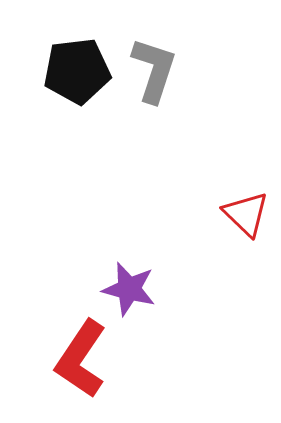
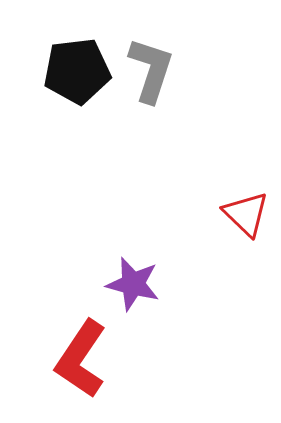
gray L-shape: moved 3 px left
purple star: moved 4 px right, 5 px up
